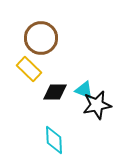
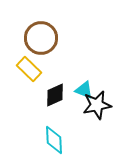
black diamond: moved 3 px down; rotated 25 degrees counterclockwise
